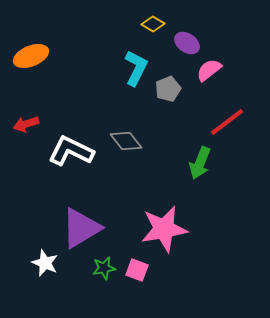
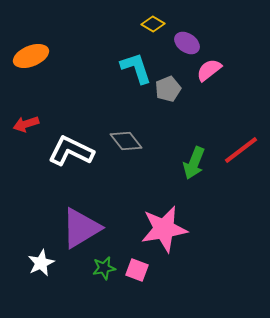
cyan L-shape: rotated 45 degrees counterclockwise
red line: moved 14 px right, 28 px down
green arrow: moved 6 px left
white star: moved 4 px left; rotated 24 degrees clockwise
